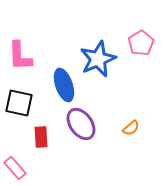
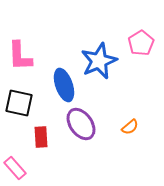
blue star: moved 1 px right, 2 px down
orange semicircle: moved 1 px left, 1 px up
